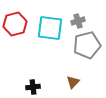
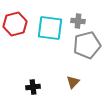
gray cross: rotated 24 degrees clockwise
